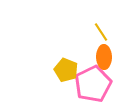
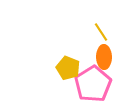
yellow pentagon: moved 2 px right, 2 px up
pink pentagon: rotated 6 degrees counterclockwise
